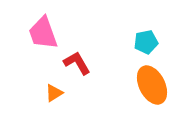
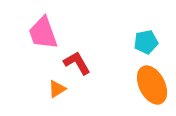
orange triangle: moved 3 px right, 4 px up
